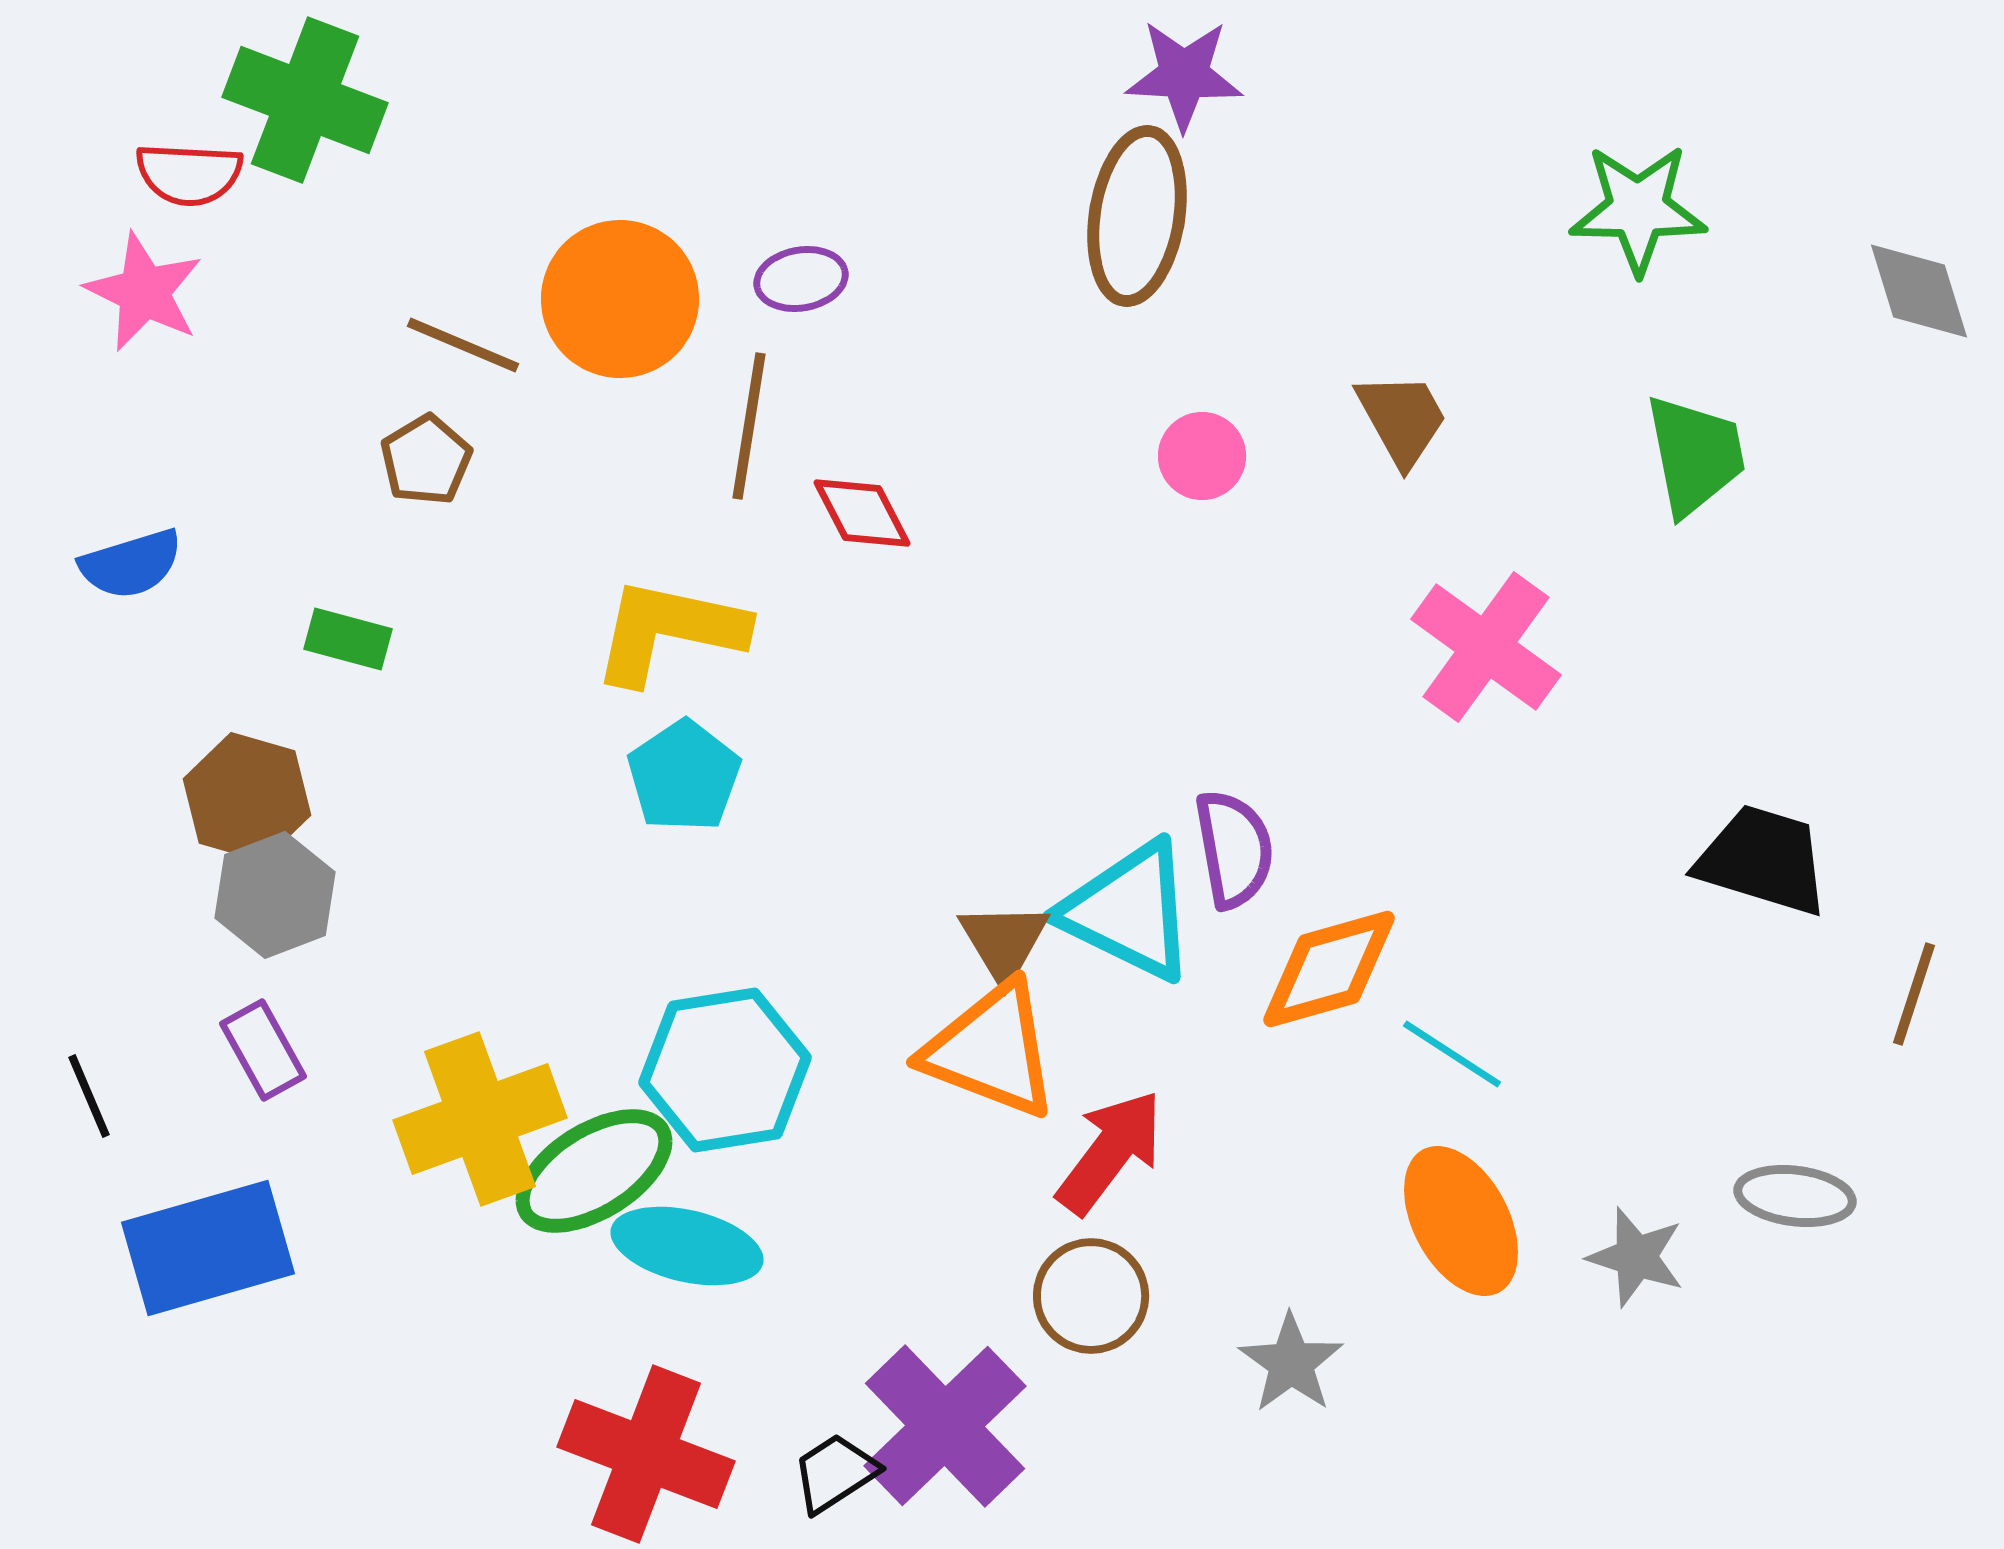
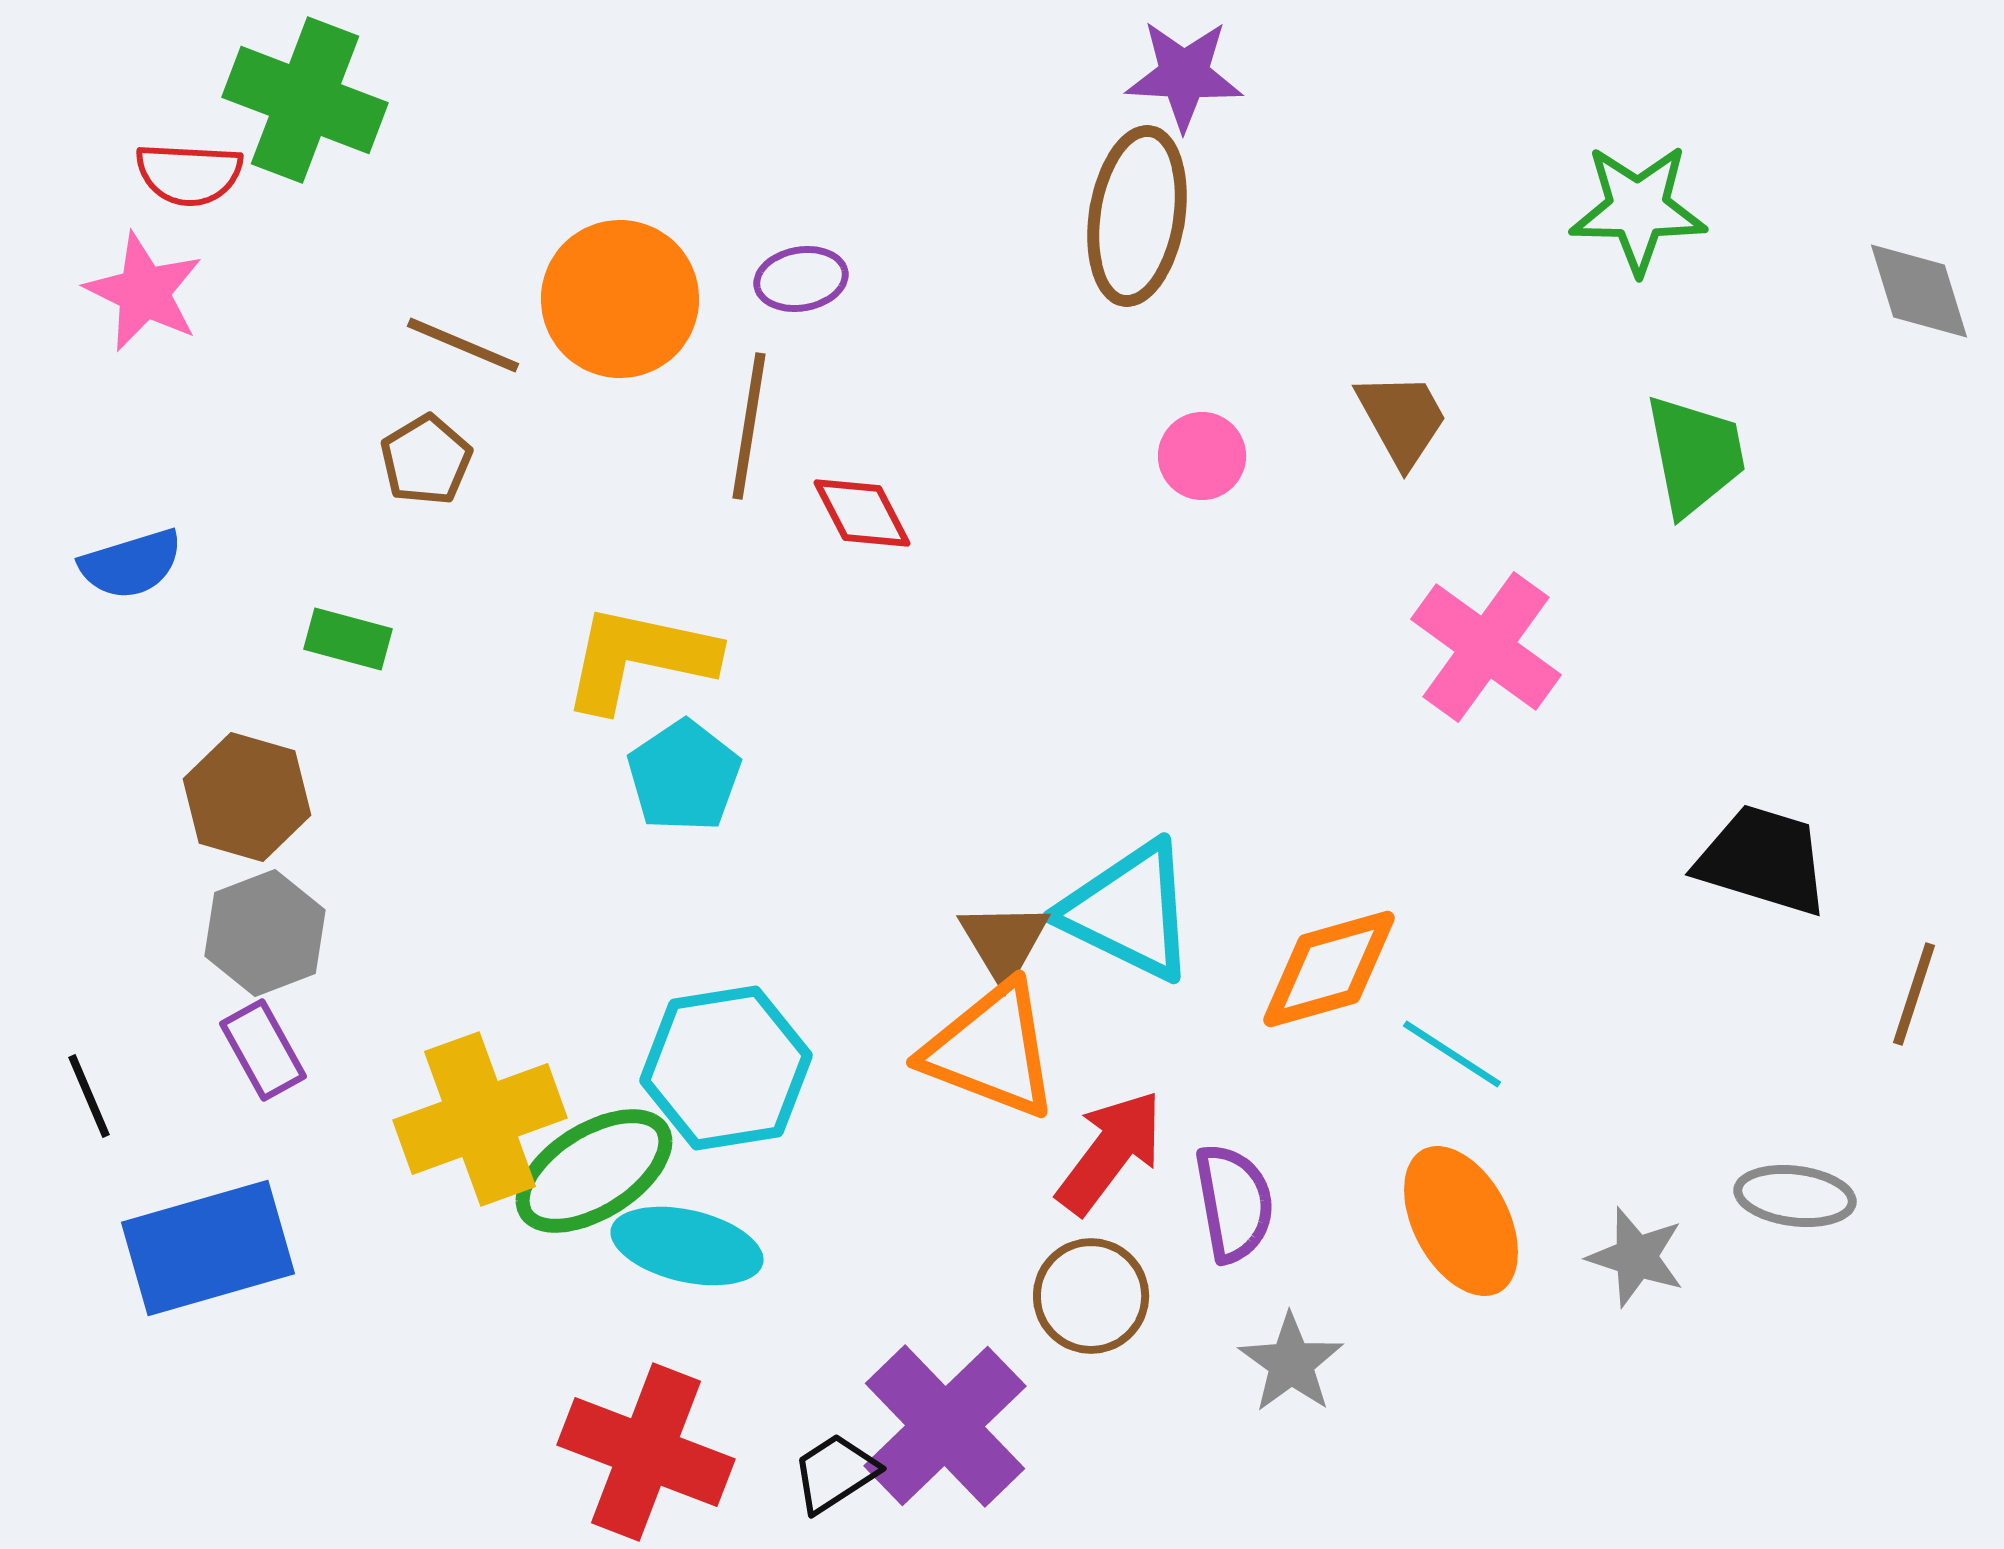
yellow L-shape at (669, 631): moved 30 px left, 27 px down
purple semicircle at (1234, 849): moved 354 px down
gray hexagon at (275, 895): moved 10 px left, 38 px down
cyan hexagon at (725, 1070): moved 1 px right, 2 px up
red cross at (646, 1454): moved 2 px up
